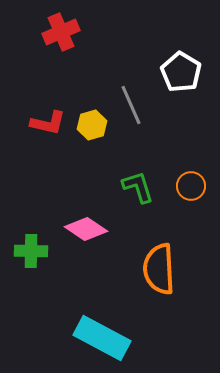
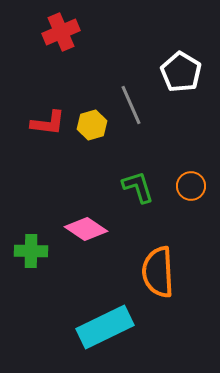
red L-shape: rotated 6 degrees counterclockwise
orange semicircle: moved 1 px left, 3 px down
cyan rectangle: moved 3 px right, 11 px up; rotated 54 degrees counterclockwise
